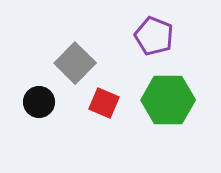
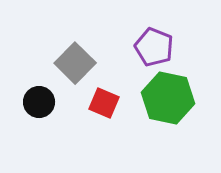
purple pentagon: moved 11 px down
green hexagon: moved 2 px up; rotated 12 degrees clockwise
